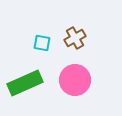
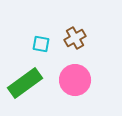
cyan square: moved 1 px left, 1 px down
green rectangle: rotated 12 degrees counterclockwise
